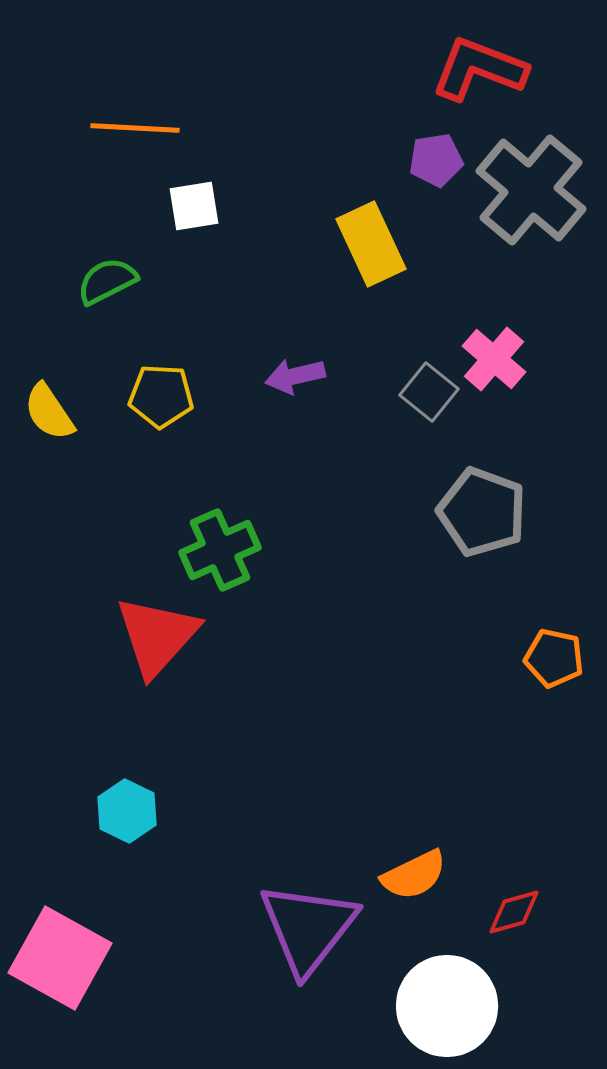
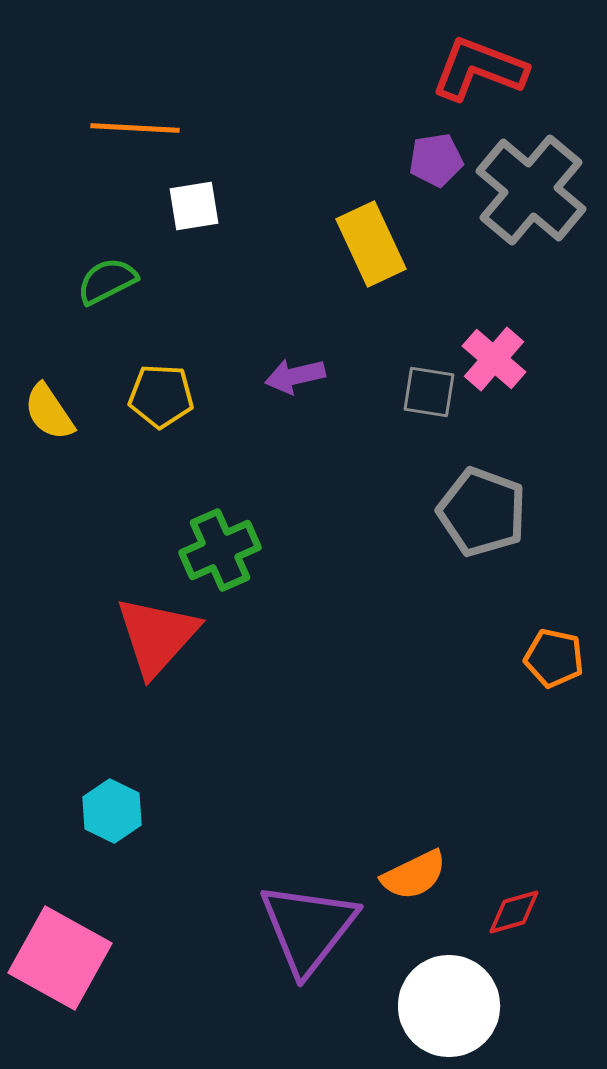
gray square: rotated 30 degrees counterclockwise
cyan hexagon: moved 15 px left
white circle: moved 2 px right
